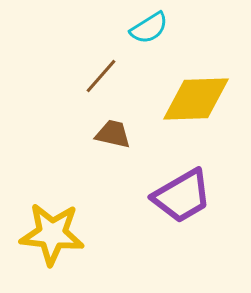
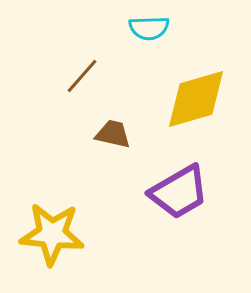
cyan semicircle: rotated 30 degrees clockwise
brown line: moved 19 px left
yellow diamond: rotated 14 degrees counterclockwise
purple trapezoid: moved 3 px left, 4 px up
